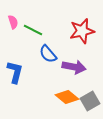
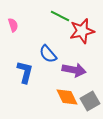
pink semicircle: moved 3 px down
green line: moved 27 px right, 14 px up
purple arrow: moved 3 px down
blue L-shape: moved 10 px right
orange diamond: rotated 25 degrees clockwise
